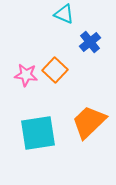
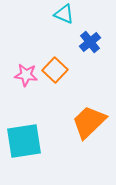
cyan square: moved 14 px left, 8 px down
